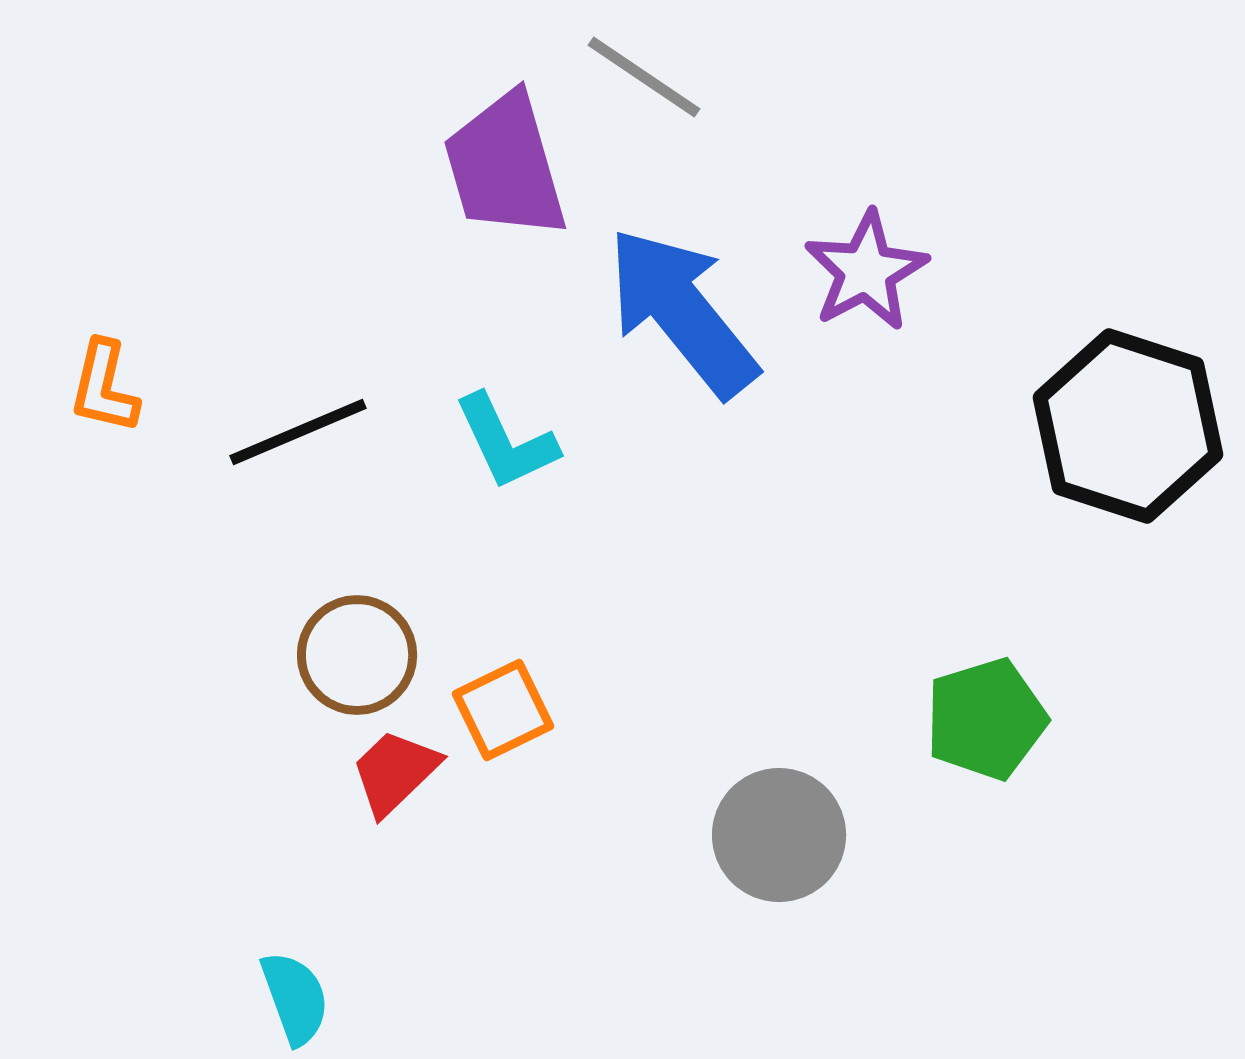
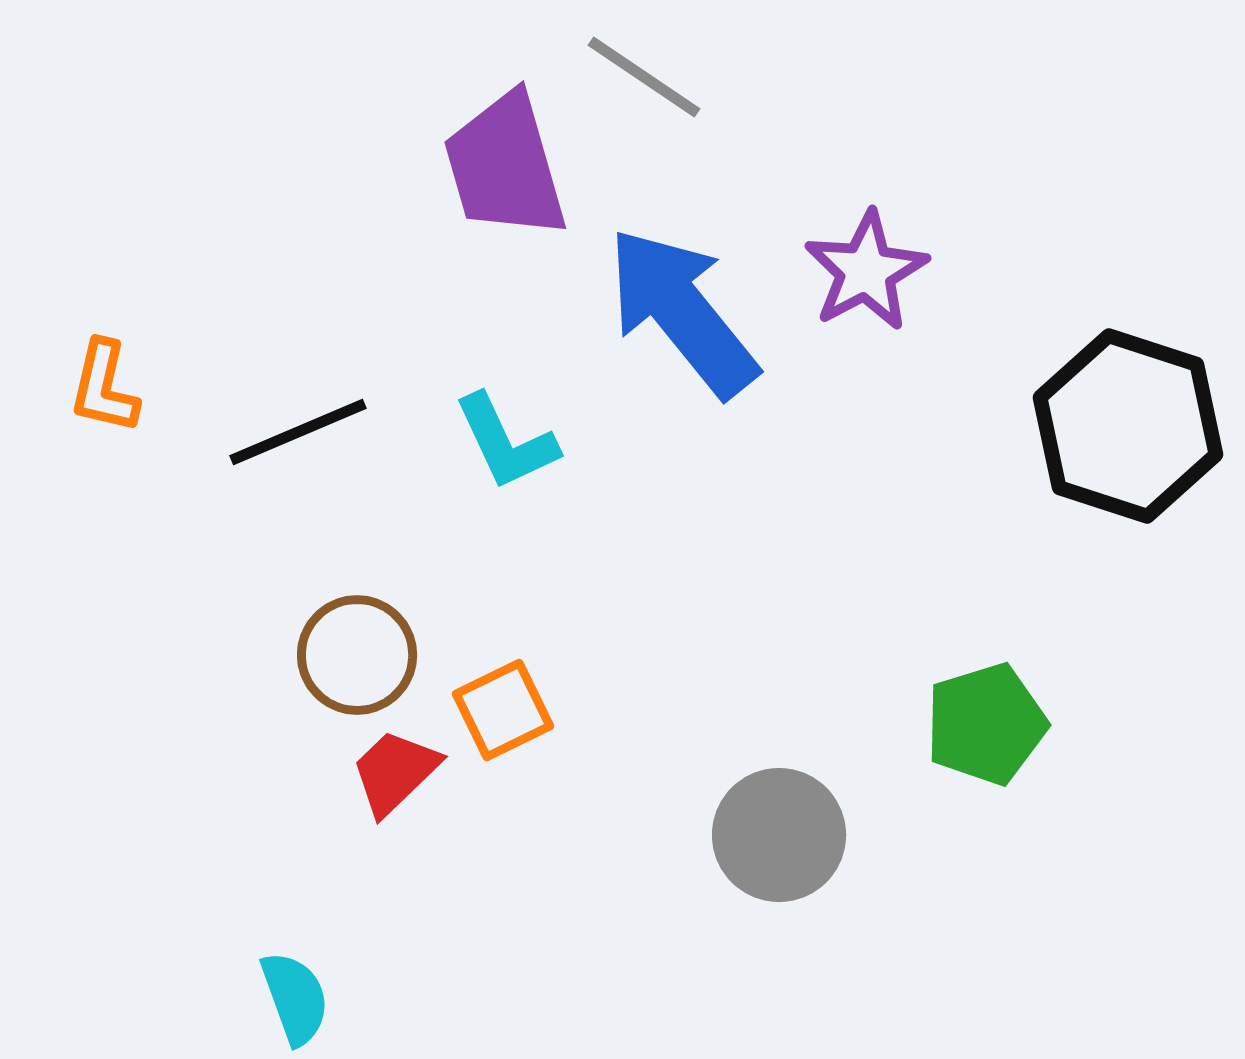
green pentagon: moved 5 px down
